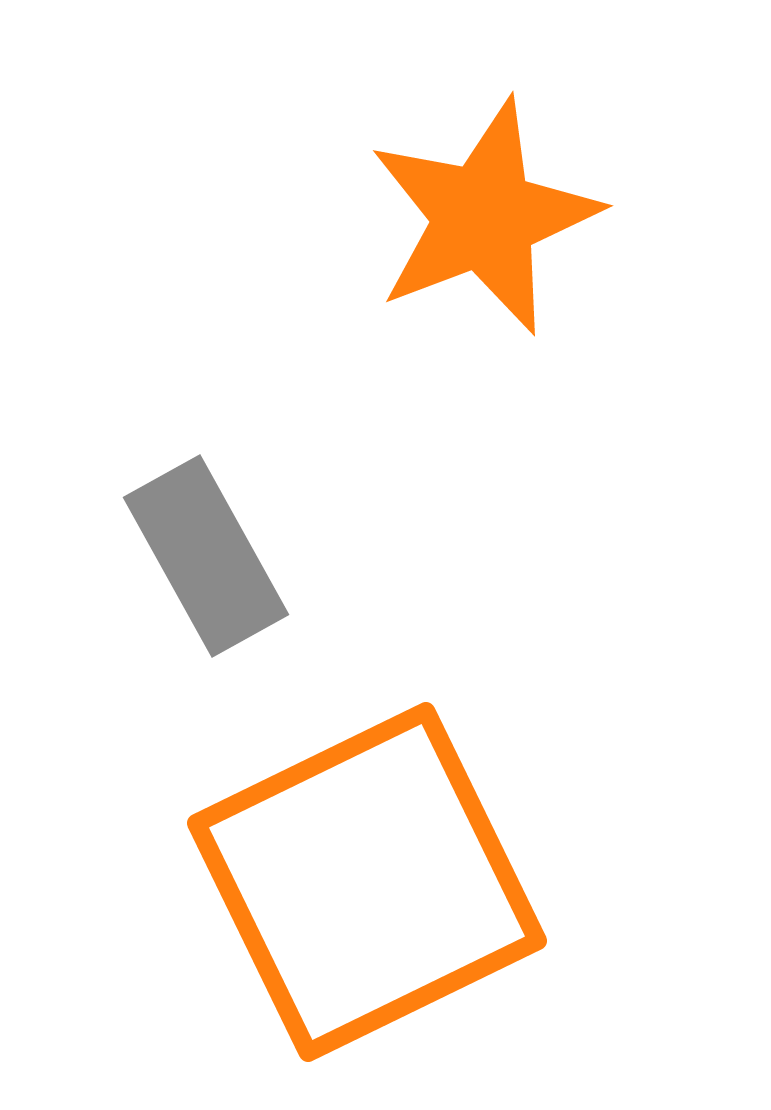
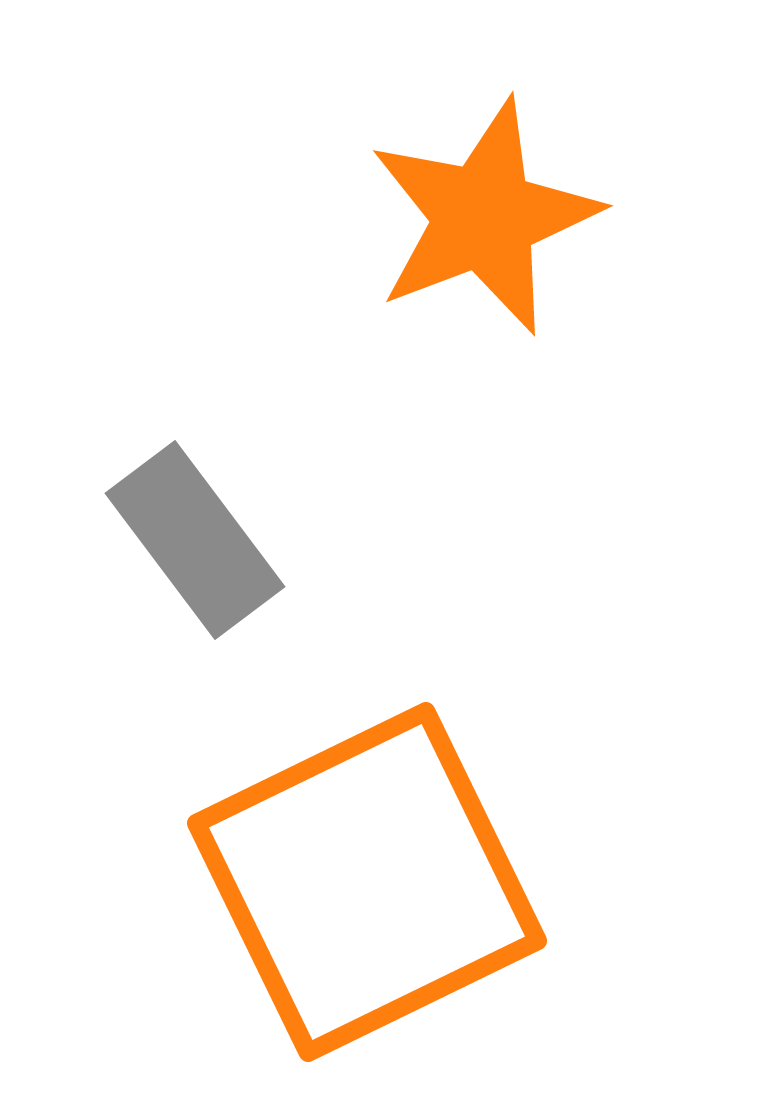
gray rectangle: moved 11 px left, 16 px up; rotated 8 degrees counterclockwise
